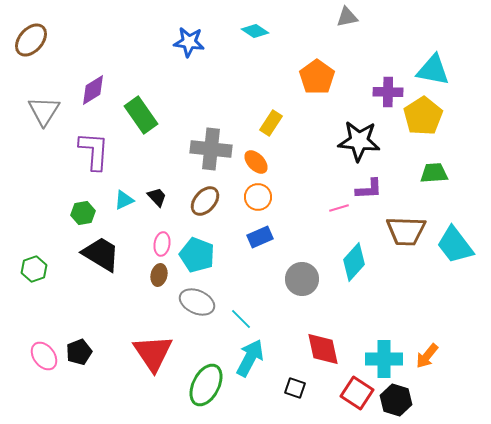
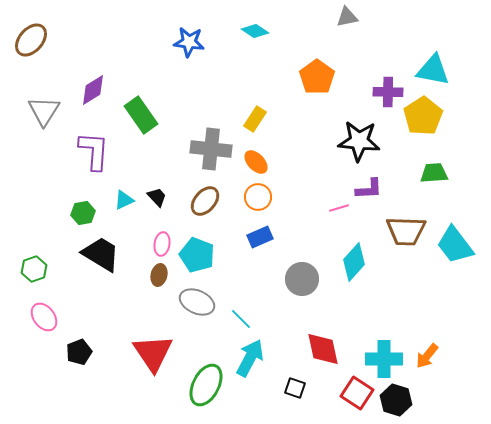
yellow rectangle at (271, 123): moved 16 px left, 4 px up
pink ellipse at (44, 356): moved 39 px up
